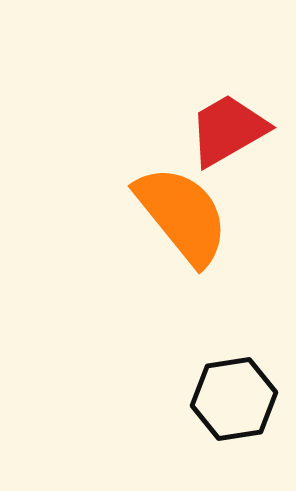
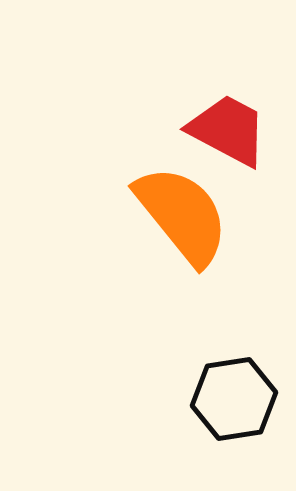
red trapezoid: rotated 58 degrees clockwise
